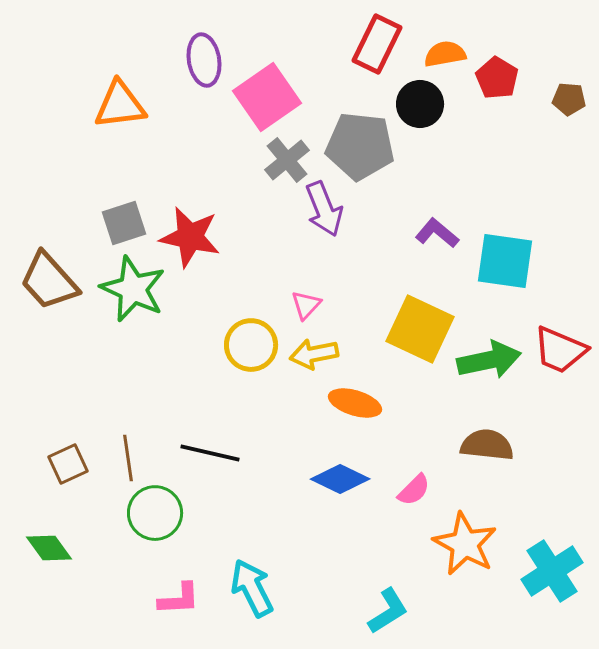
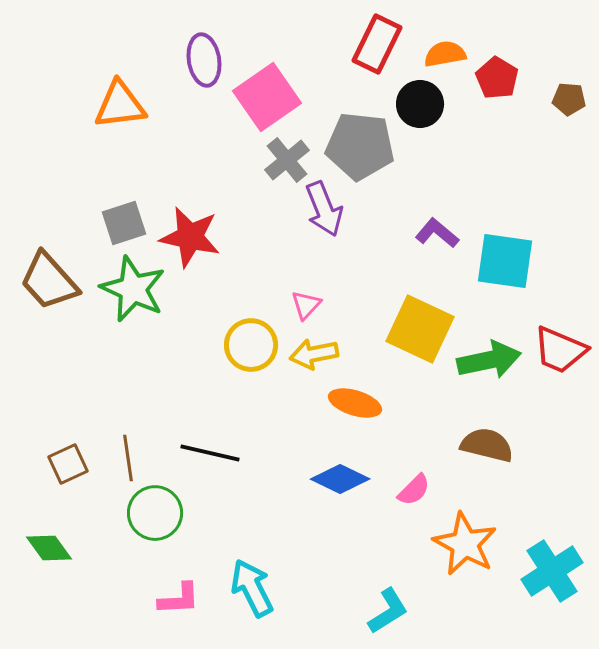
brown semicircle: rotated 8 degrees clockwise
